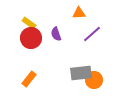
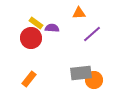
yellow rectangle: moved 7 px right
purple semicircle: moved 4 px left, 6 px up; rotated 112 degrees clockwise
